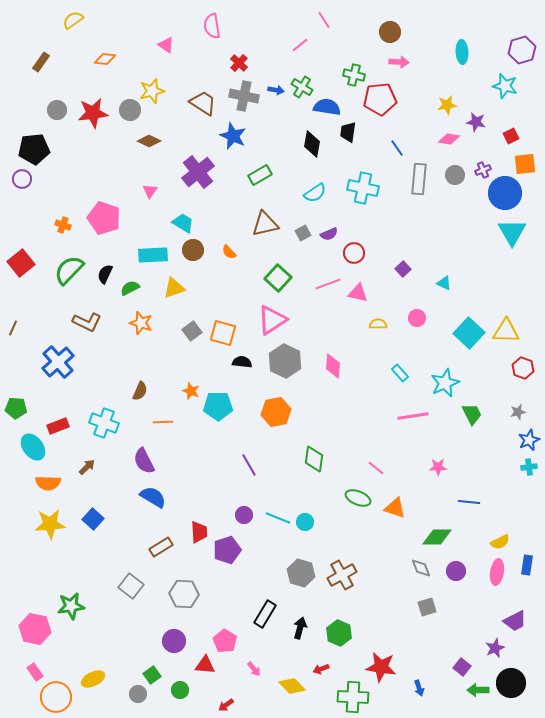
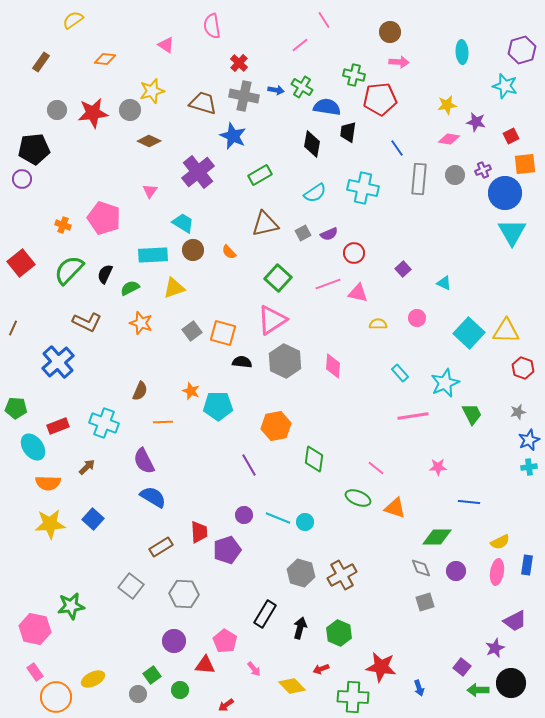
brown trapezoid at (203, 103): rotated 16 degrees counterclockwise
orange hexagon at (276, 412): moved 14 px down
gray square at (427, 607): moved 2 px left, 5 px up
